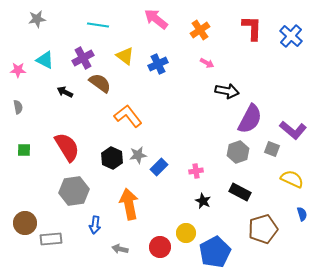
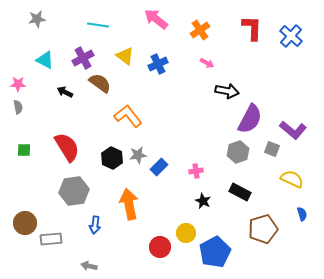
pink star at (18, 70): moved 14 px down
gray arrow at (120, 249): moved 31 px left, 17 px down
